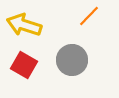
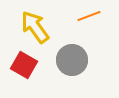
orange line: rotated 25 degrees clockwise
yellow arrow: moved 11 px right, 2 px down; rotated 36 degrees clockwise
